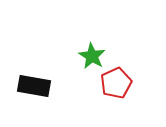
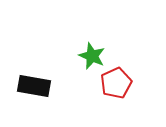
green star: rotated 8 degrees counterclockwise
